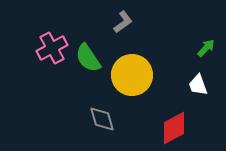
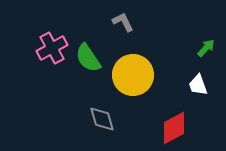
gray L-shape: rotated 80 degrees counterclockwise
yellow circle: moved 1 px right
